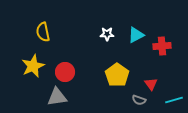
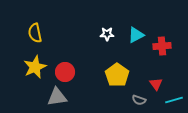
yellow semicircle: moved 8 px left, 1 px down
yellow star: moved 2 px right, 1 px down
red triangle: moved 5 px right
